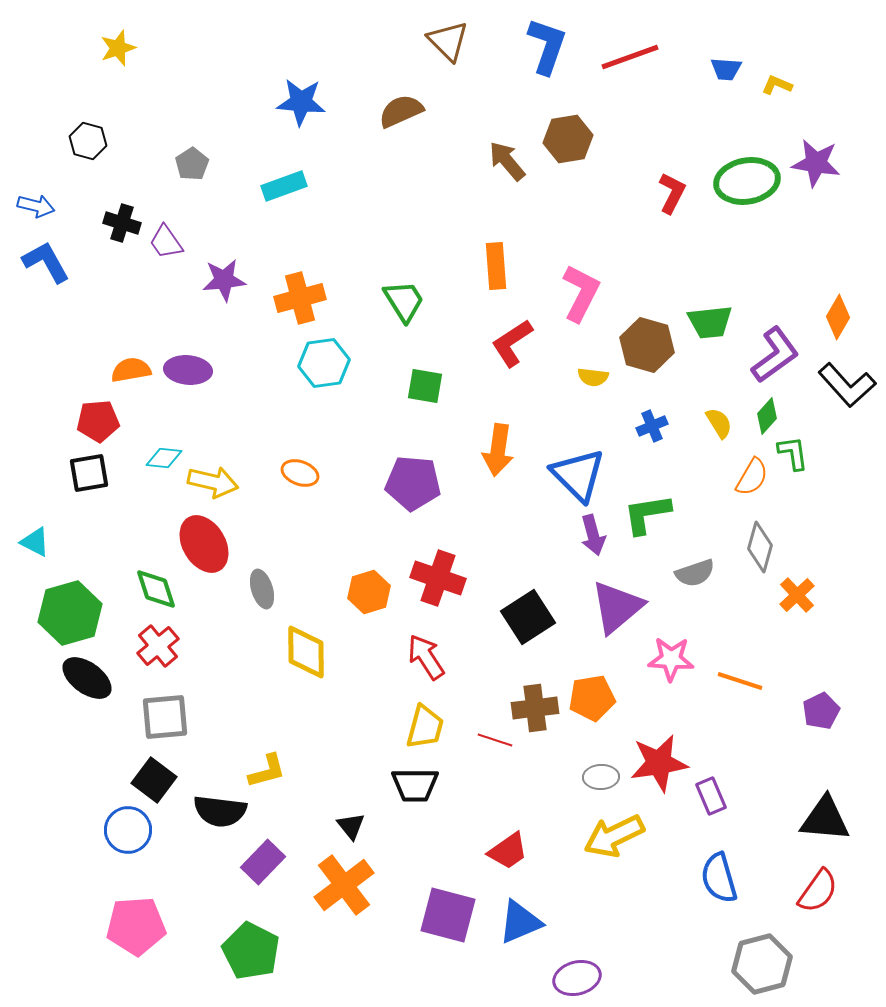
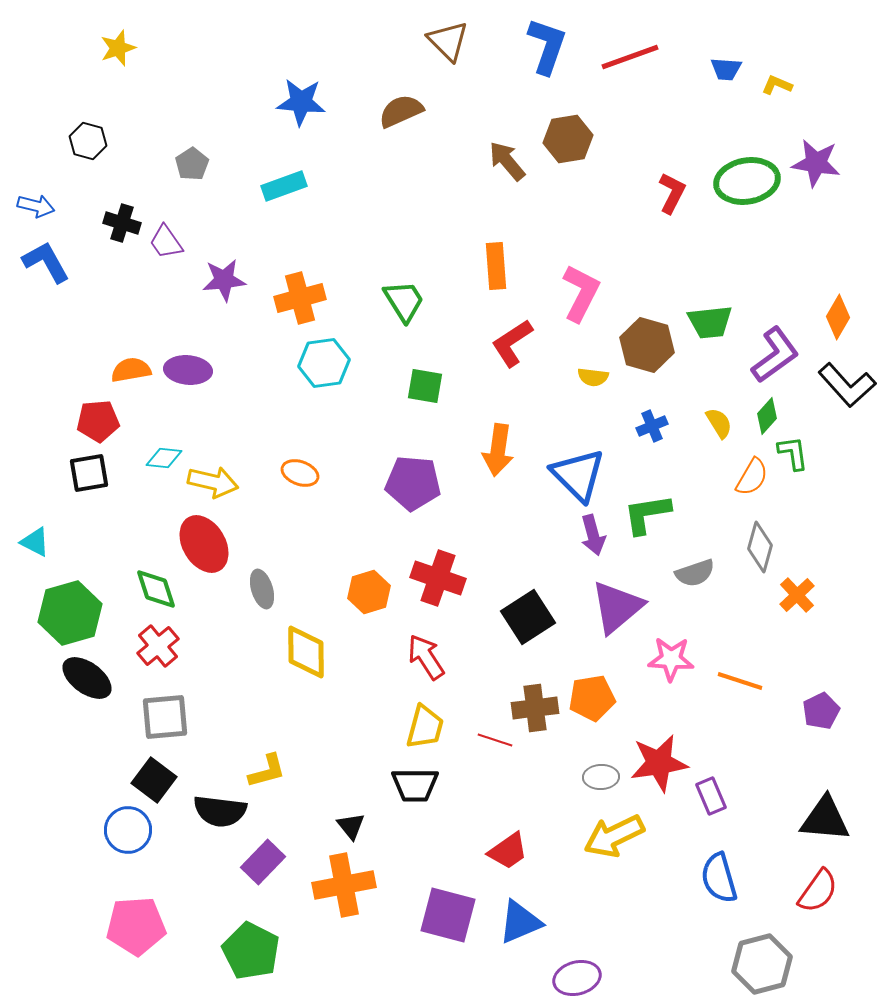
orange cross at (344, 885): rotated 26 degrees clockwise
